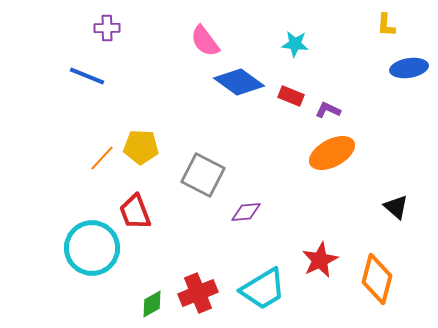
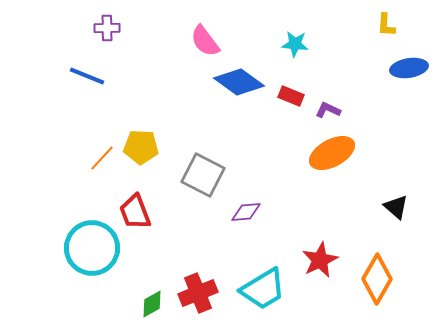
orange diamond: rotated 15 degrees clockwise
